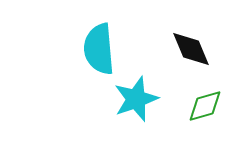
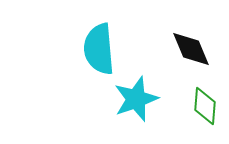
green diamond: rotated 69 degrees counterclockwise
